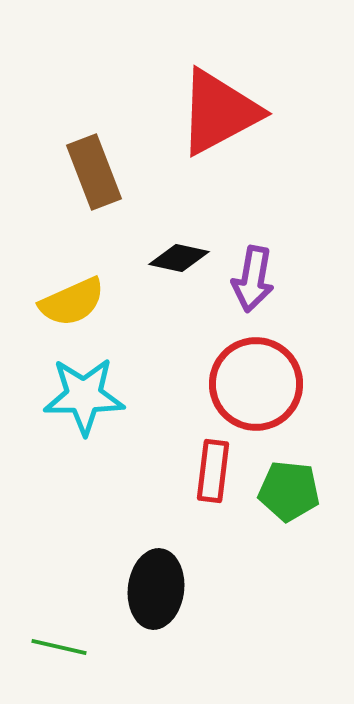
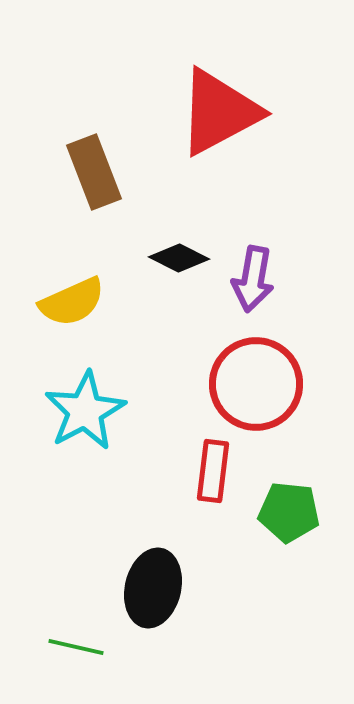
black diamond: rotated 14 degrees clockwise
cyan star: moved 1 px right, 15 px down; rotated 28 degrees counterclockwise
green pentagon: moved 21 px down
black ellipse: moved 3 px left, 1 px up; rotated 6 degrees clockwise
green line: moved 17 px right
